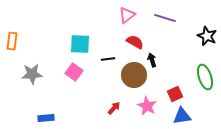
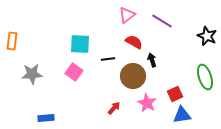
purple line: moved 3 px left, 3 px down; rotated 15 degrees clockwise
red semicircle: moved 1 px left
brown circle: moved 1 px left, 1 px down
pink star: moved 3 px up
blue triangle: moved 1 px up
